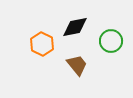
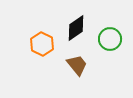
black diamond: moved 1 px right, 1 px down; rotated 24 degrees counterclockwise
green circle: moved 1 px left, 2 px up
